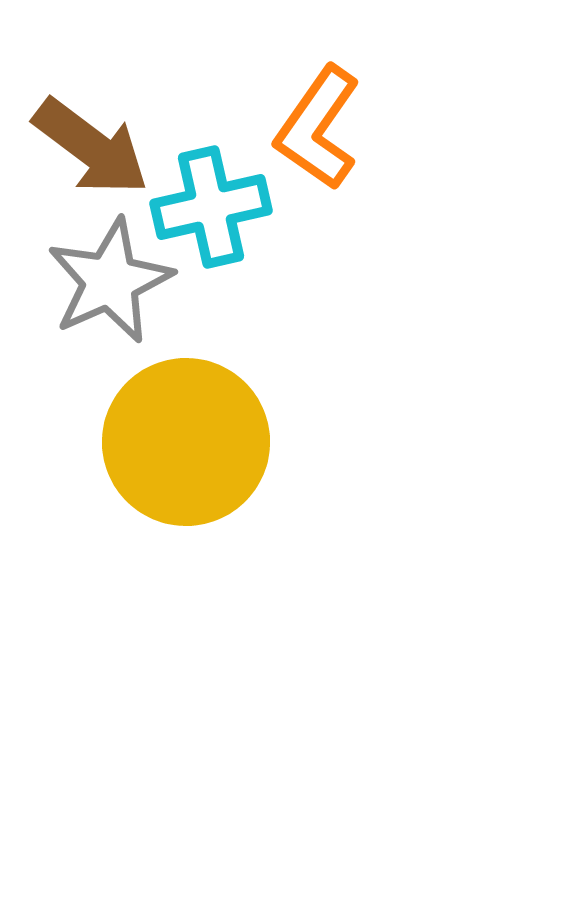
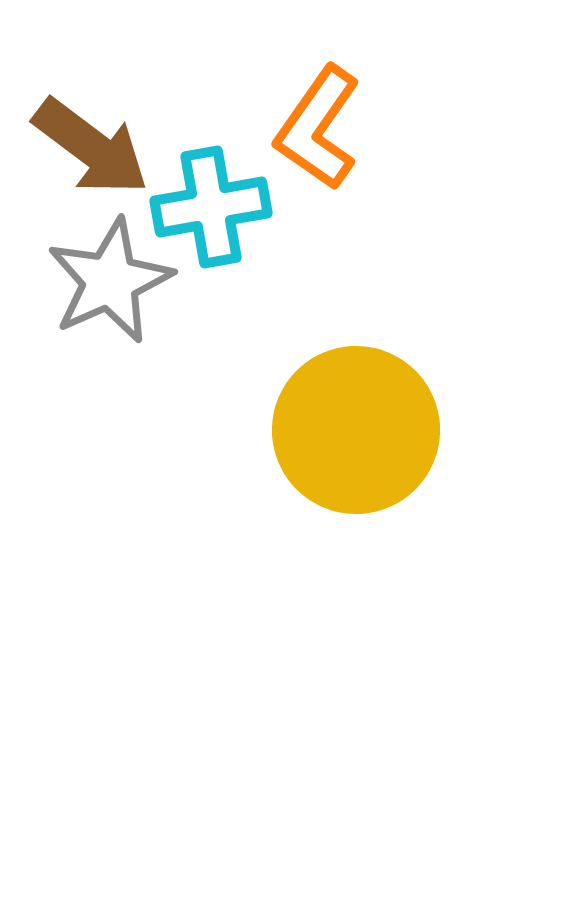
cyan cross: rotated 3 degrees clockwise
yellow circle: moved 170 px right, 12 px up
